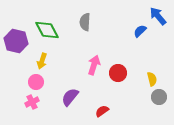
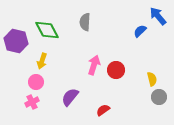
red circle: moved 2 px left, 3 px up
red semicircle: moved 1 px right, 1 px up
